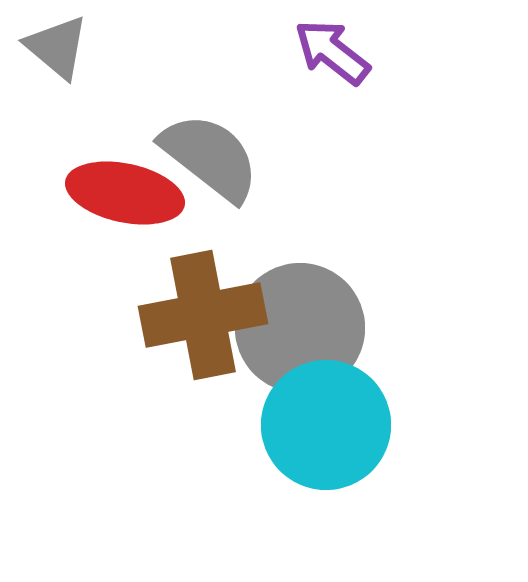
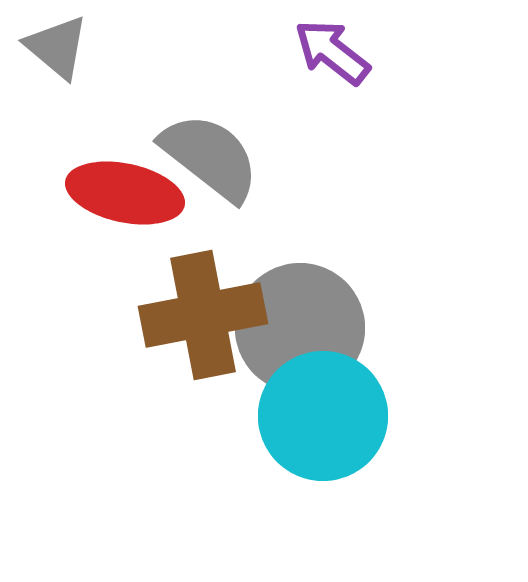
cyan circle: moved 3 px left, 9 px up
